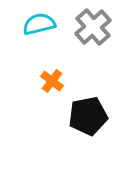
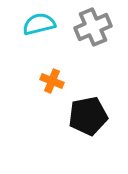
gray cross: rotated 18 degrees clockwise
orange cross: rotated 15 degrees counterclockwise
